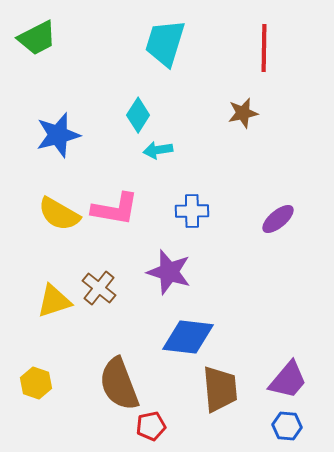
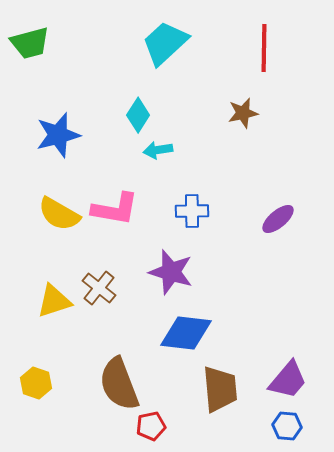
green trapezoid: moved 7 px left, 5 px down; rotated 12 degrees clockwise
cyan trapezoid: rotated 30 degrees clockwise
purple star: moved 2 px right
blue diamond: moved 2 px left, 4 px up
